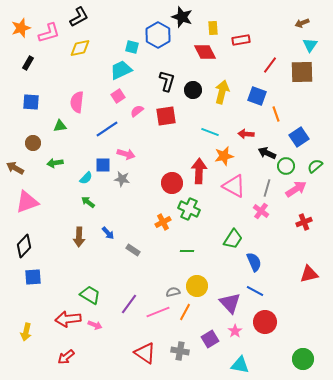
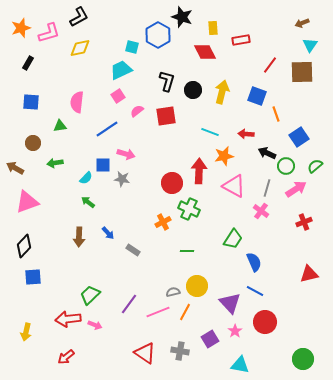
green trapezoid at (90, 295): rotated 75 degrees counterclockwise
